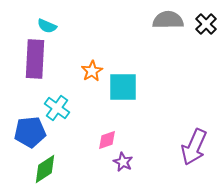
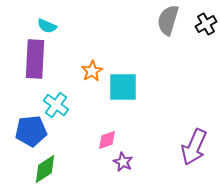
gray semicircle: rotated 72 degrees counterclockwise
black cross: rotated 15 degrees clockwise
cyan cross: moved 1 px left, 3 px up
blue pentagon: moved 1 px right, 1 px up
